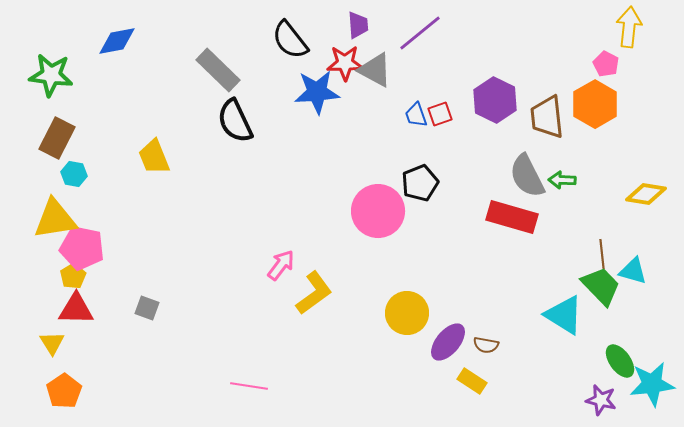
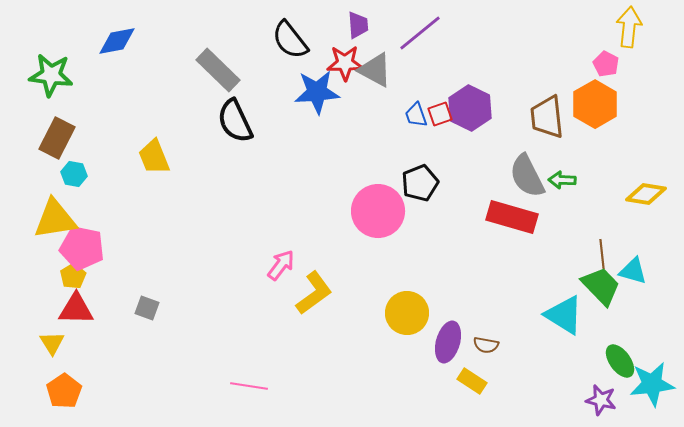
purple hexagon at (495, 100): moved 25 px left, 8 px down
purple ellipse at (448, 342): rotated 24 degrees counterclockwise
